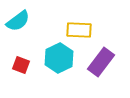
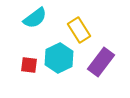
cyan semicircle: moved 17 px right, 3 px up
yellow rectangle: rotated 55 degrees clockwise
red square: moved 8 px right; rotated 12 degrees counterclockwise
